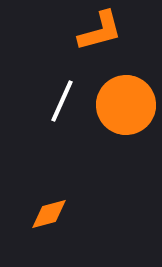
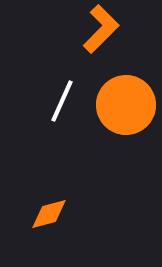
orange L-shape: moved 1 px right, 2 px up; rotated 30 degrees counterclockwise
